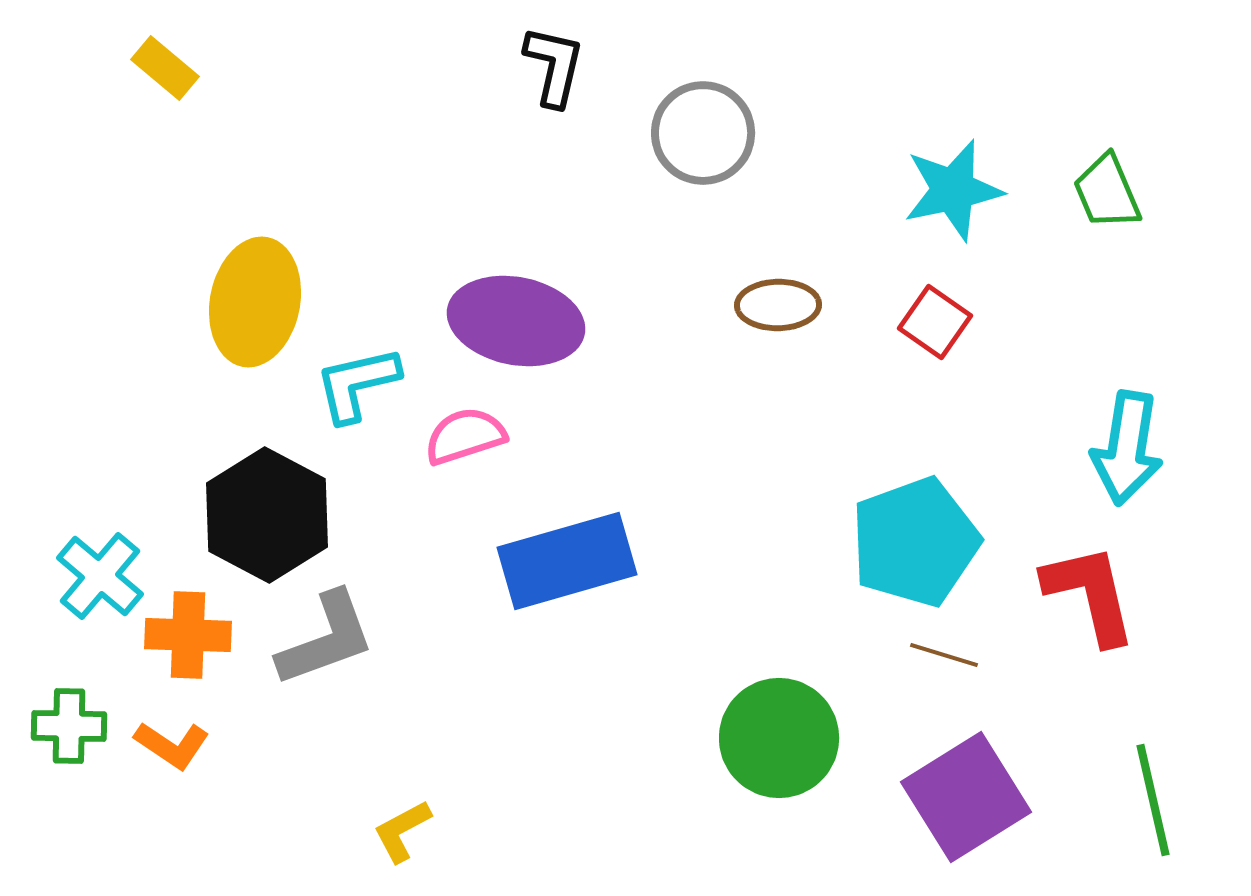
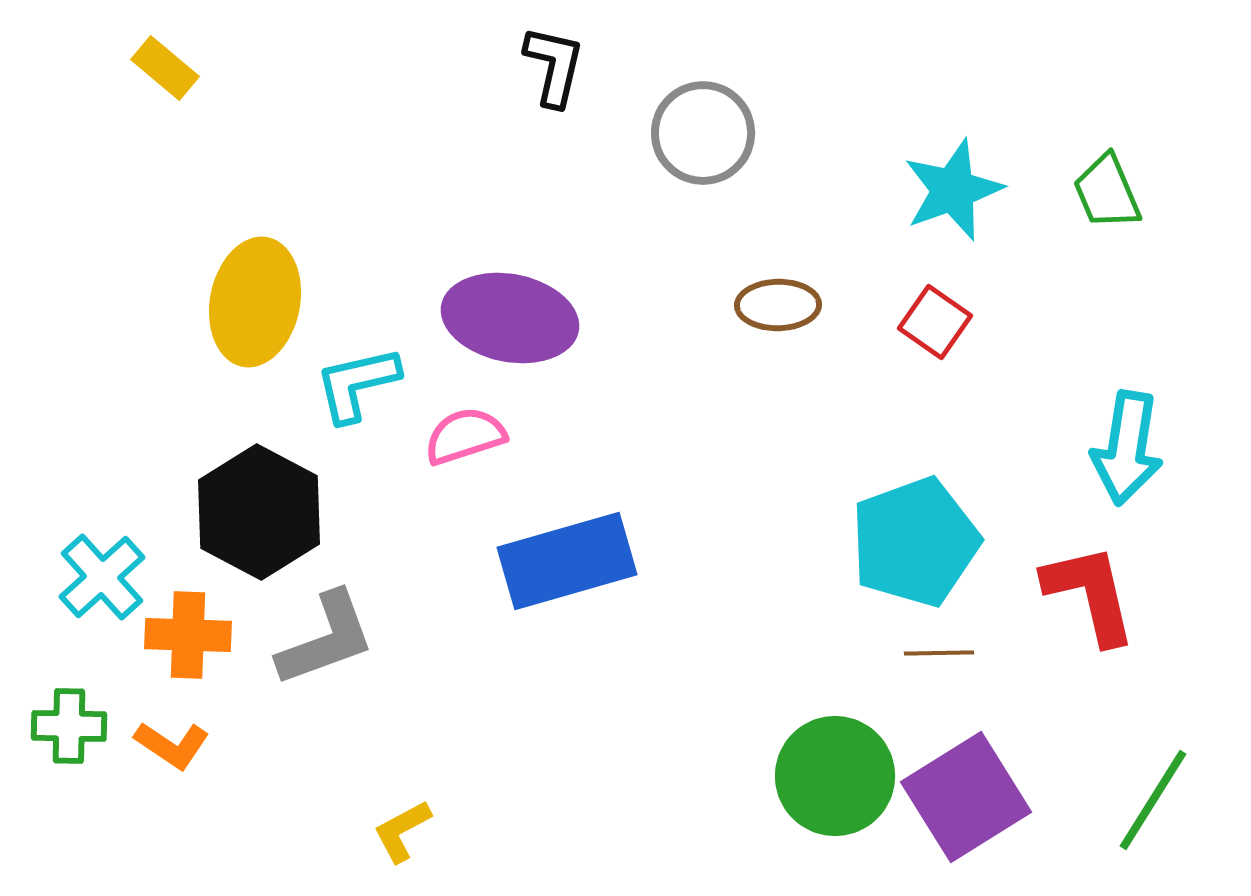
cyan star: rotated 8 degrees counterclockwise
purple ellipse: moved 6 px left, 3 px up
black hexagon: moved 8 px left, 3 px up
cyan cross: moved 2 px right, 1 px down; rotated 8 degrees clockwise
brown line: moved 5 px left, 2 px up; rotated 18 degrees counterclockwise
green circle: moved 56 px right, 38 px down
green line: rotated 45 degrees clockwise
